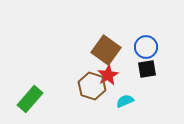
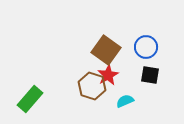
black square: moved 3 px right, 6 px down; rotated 18 degrees clockwise
